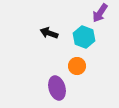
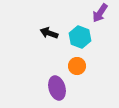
cyan hexagon: moved 4 px left
